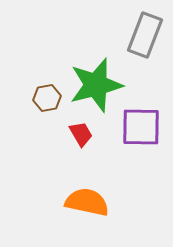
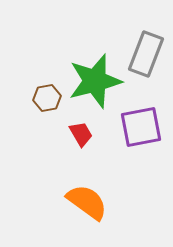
gray rectangle: moved 1 px right, 19 px down
green star: moved 1 px left, 4 px up
purple square: rotated 12 degrees counterclockwise
orange semicircle: rotated 24 degrees clockwise
